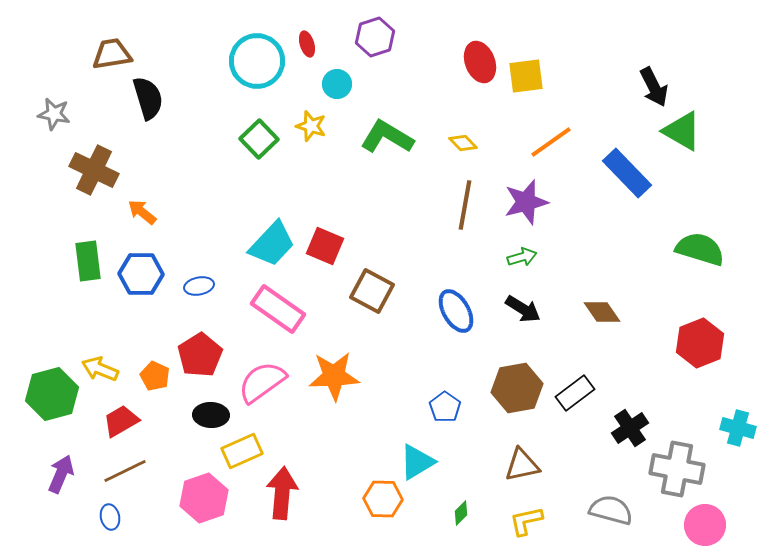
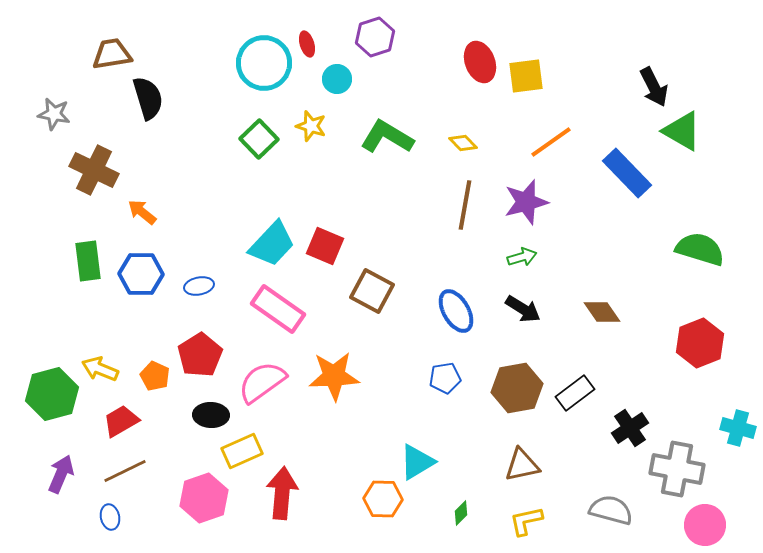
cyan circle at (257, 61): moved 7 px right, 2 px down
cyan circle at (337, 84): moved 5 px up
blue pentagon at (445, 407): moved 29 px up; rotated 28 degrees clockwise
